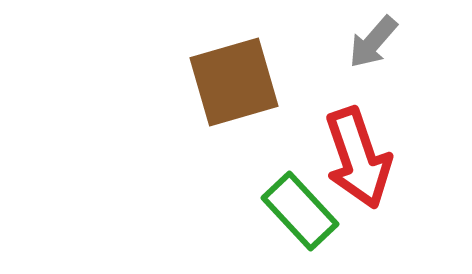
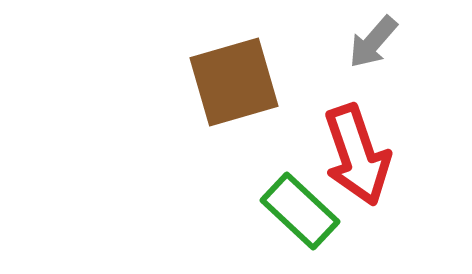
red arrow: moved 1 px left, 3 px up
green rectangle: rotated 4 degrees counterclockwise
